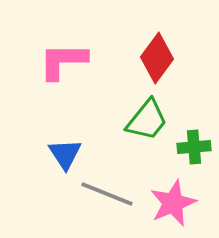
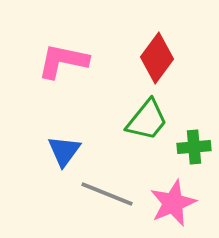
pink L-shape: rotated 12 degrees clockwise
blue triangle: moved 1 px left, 3 px up; rotated 9 degrees clockwise
